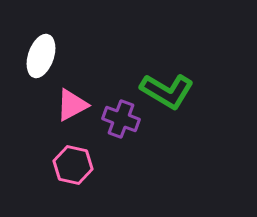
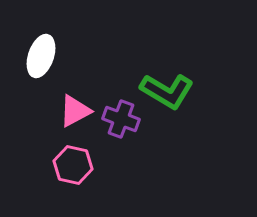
pink triangle: moved 3 px right, 6 px down
